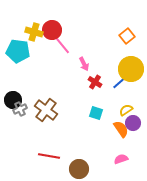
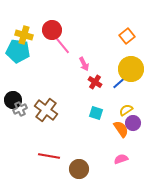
yellow cross: moved 10 px left, 3 px down
